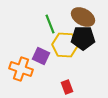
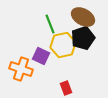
black pentagon: rotated 20 degrees counterclockwise
yellow hexagon: moved 2 px left; rotated 15 degrees counterclockwise
red rectangle: moved 1 px left, 1 px down
